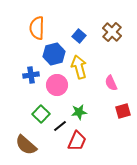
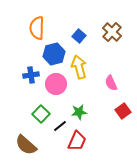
pink circle: moved 1 px left, 1 px up
red square: rotated 21 degrees counterclockwise
